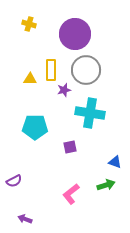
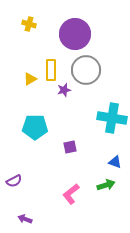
yellow triangle: rotated 32 degrees counterclockwise
cyan cross: moved 22 px right, 5 px down
